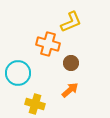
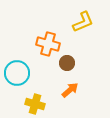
yellow L-shape: moved 12 px right
brown circle: moved 4 px left
cyan circle: moved 1 px left
